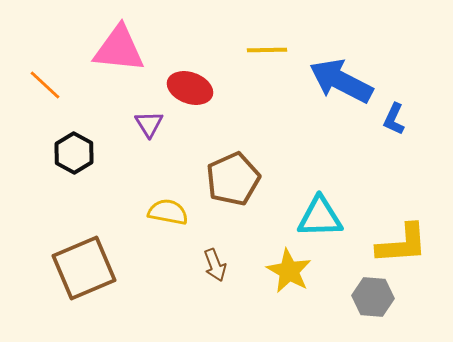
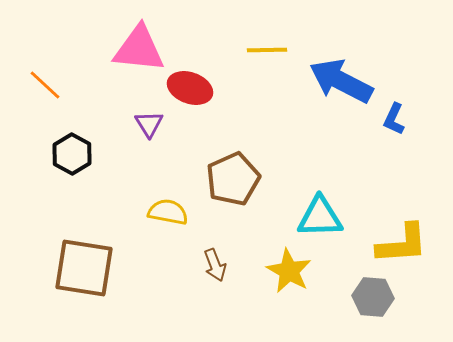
pink triangle: moved 20 px right
black hexagon: moved 2 px left, 1 px down
brown square: rotated 32 degrees clockwise
